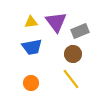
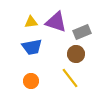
purple triangle: rotated 35 degrees counterclockwise
gray rectangle: moved 2 px right, 1 px down
brown circle: moved 3 px right
yellow line: moved 1 px left, 1 px up
orange circle: moved 2 px up
